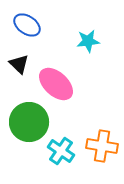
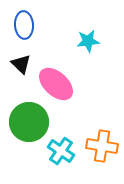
blue ellipse: moved 3 px left; rotated 52 degrees clockwise
black triangle: moved 2 px right
